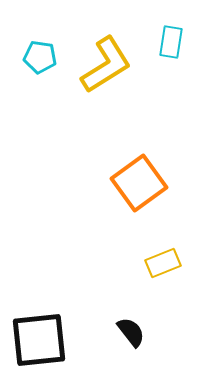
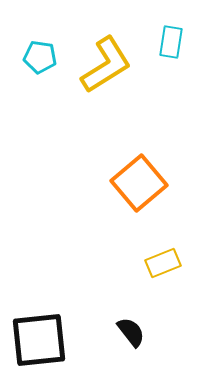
orange square: rotated 4 degrees counterclockwise
